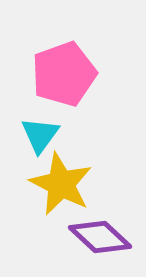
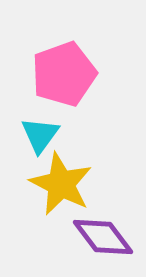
purple diamond: moved 3 px right; rotated 10 degrees clockwise
